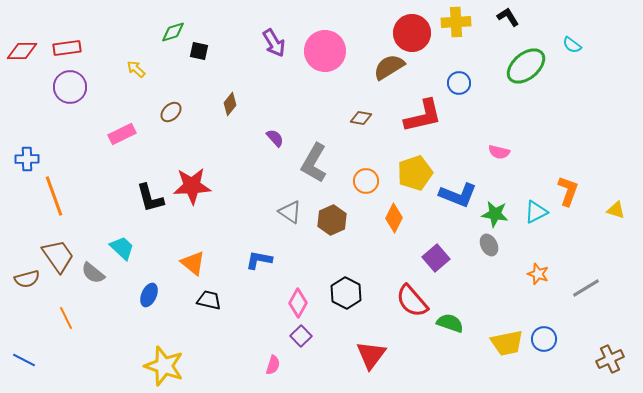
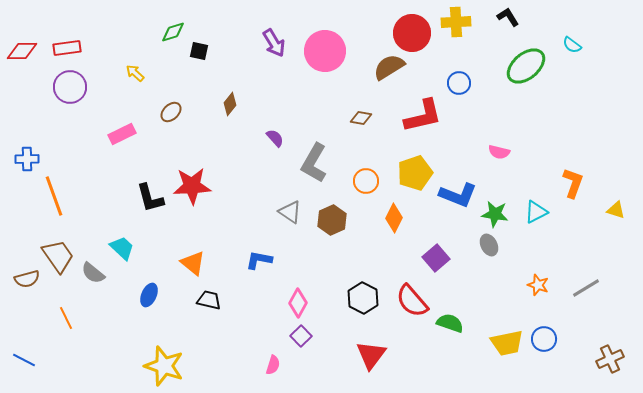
yellow arrow at (136, 69): moved 1 px left, 4 px down
orange L-shape at (568, 191): moved 5 px right, 8 px up
orange star at (538, 274): moved 11 px down
black hexagon at (346, 293): moved 17 px right, 5 px down
